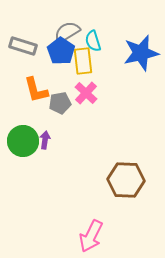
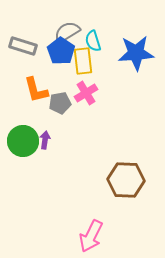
blue star: moved 5 px left; rotated 9 degrees clockwise
pink cross: rotated 15 degrees clockwise
